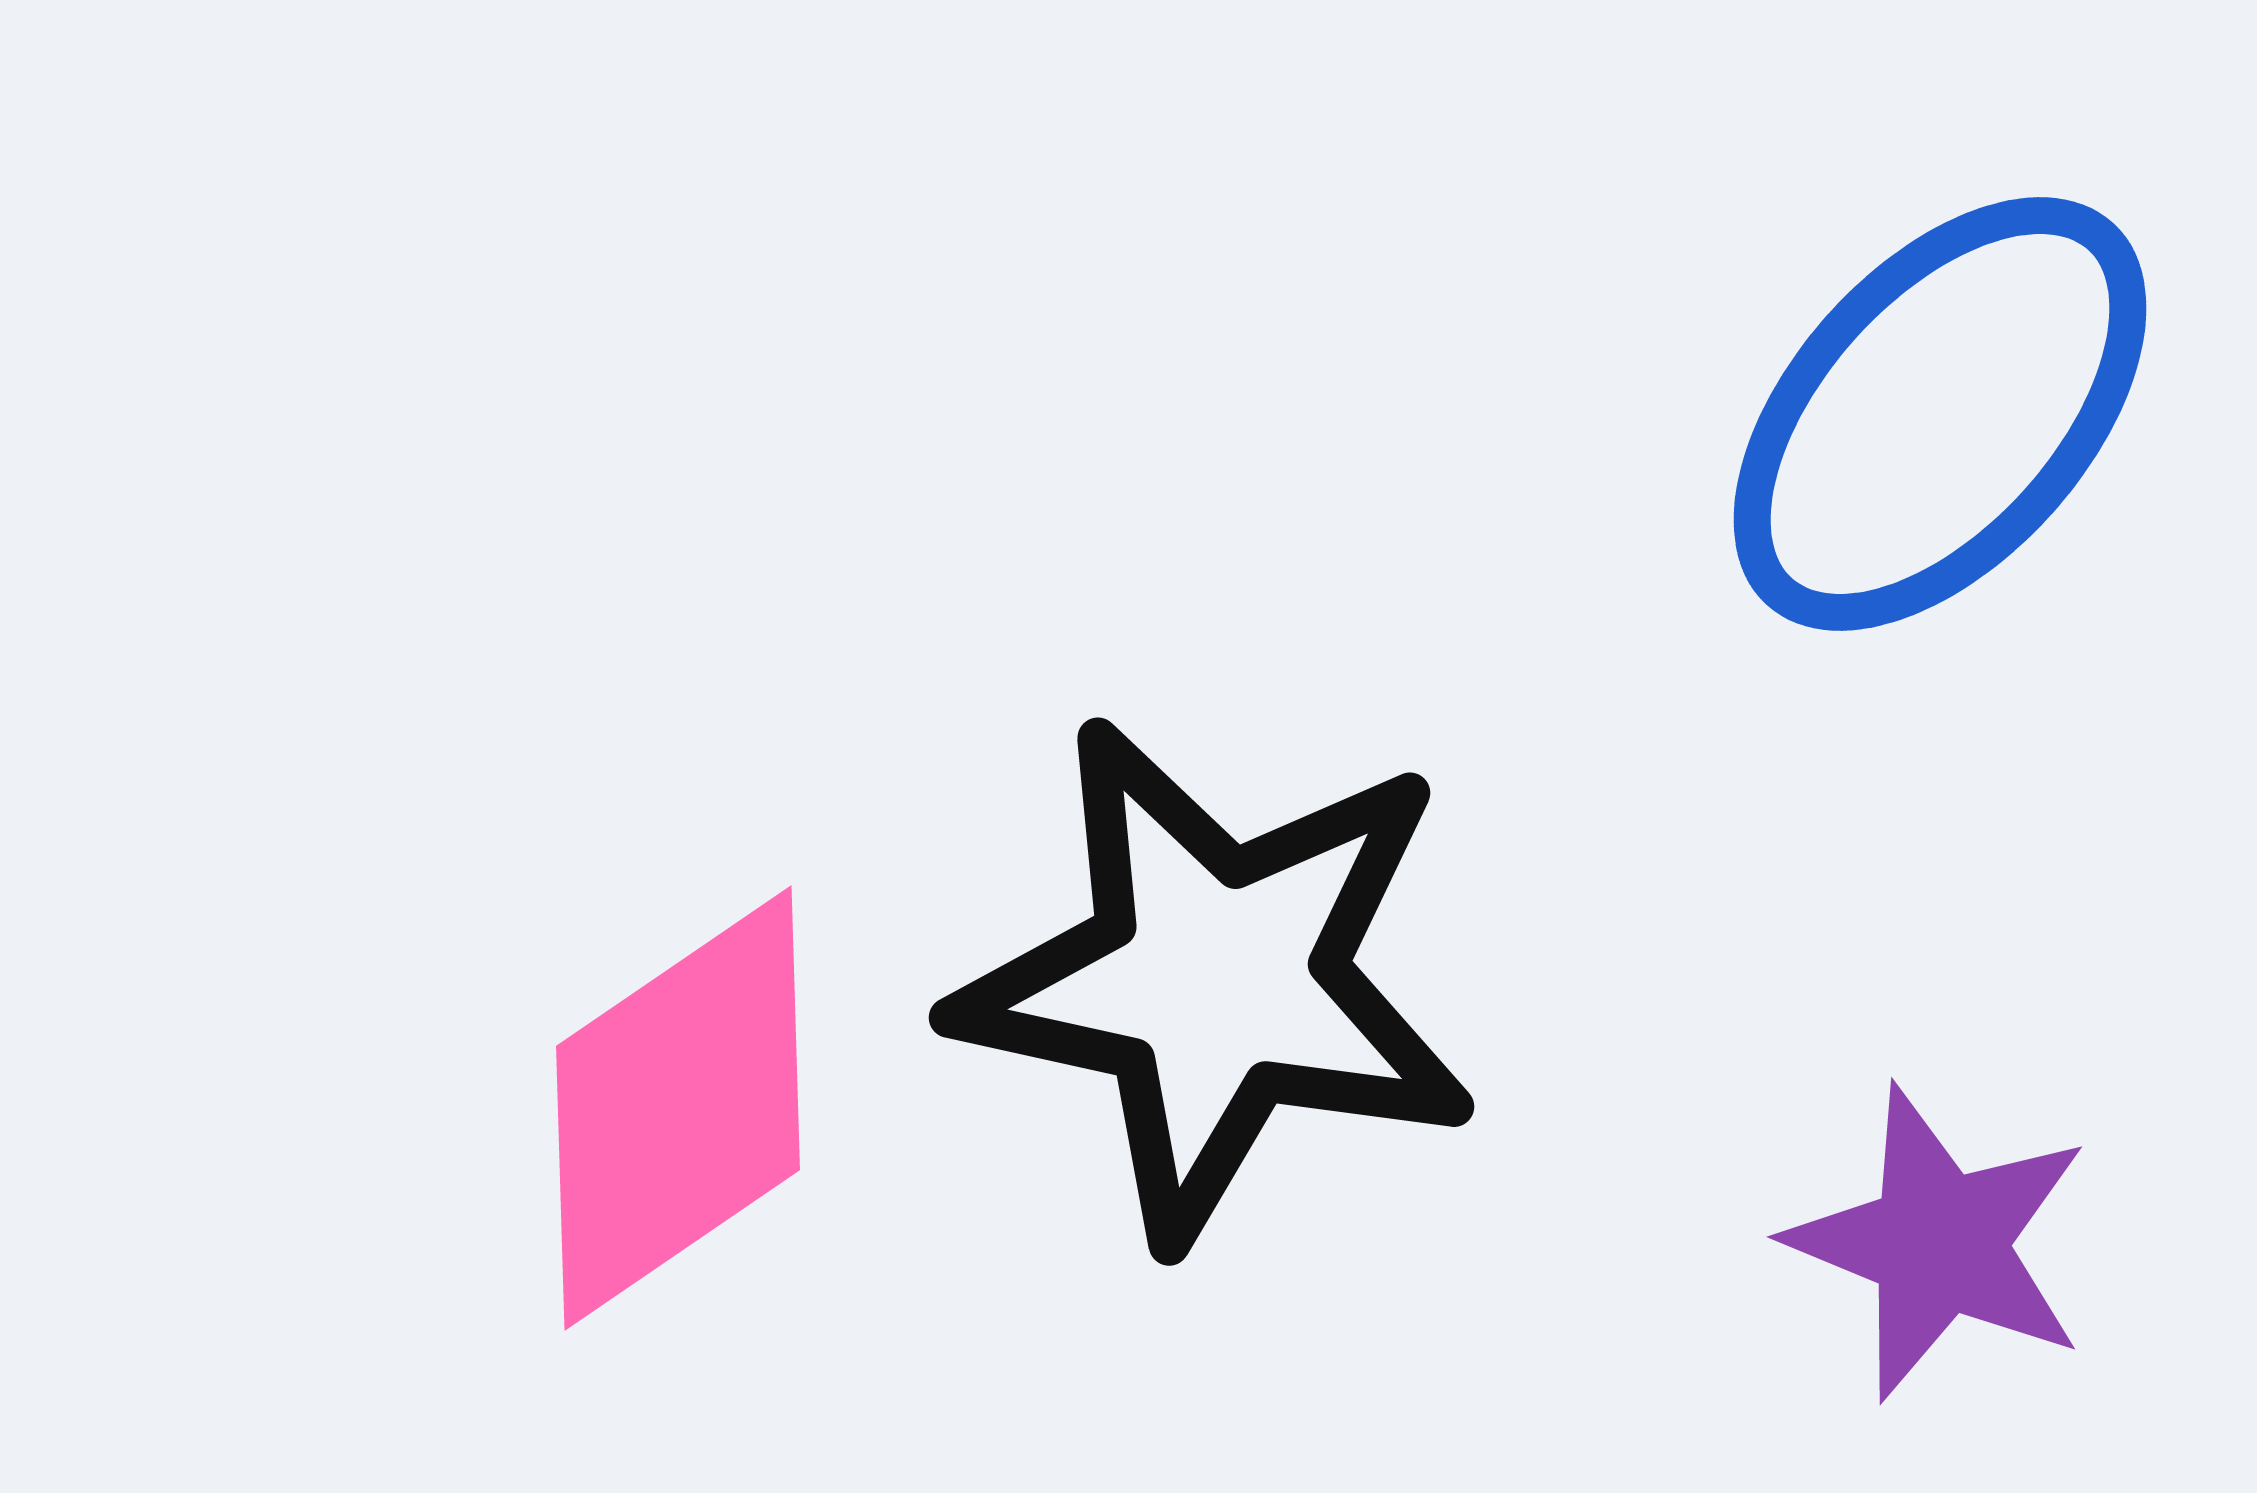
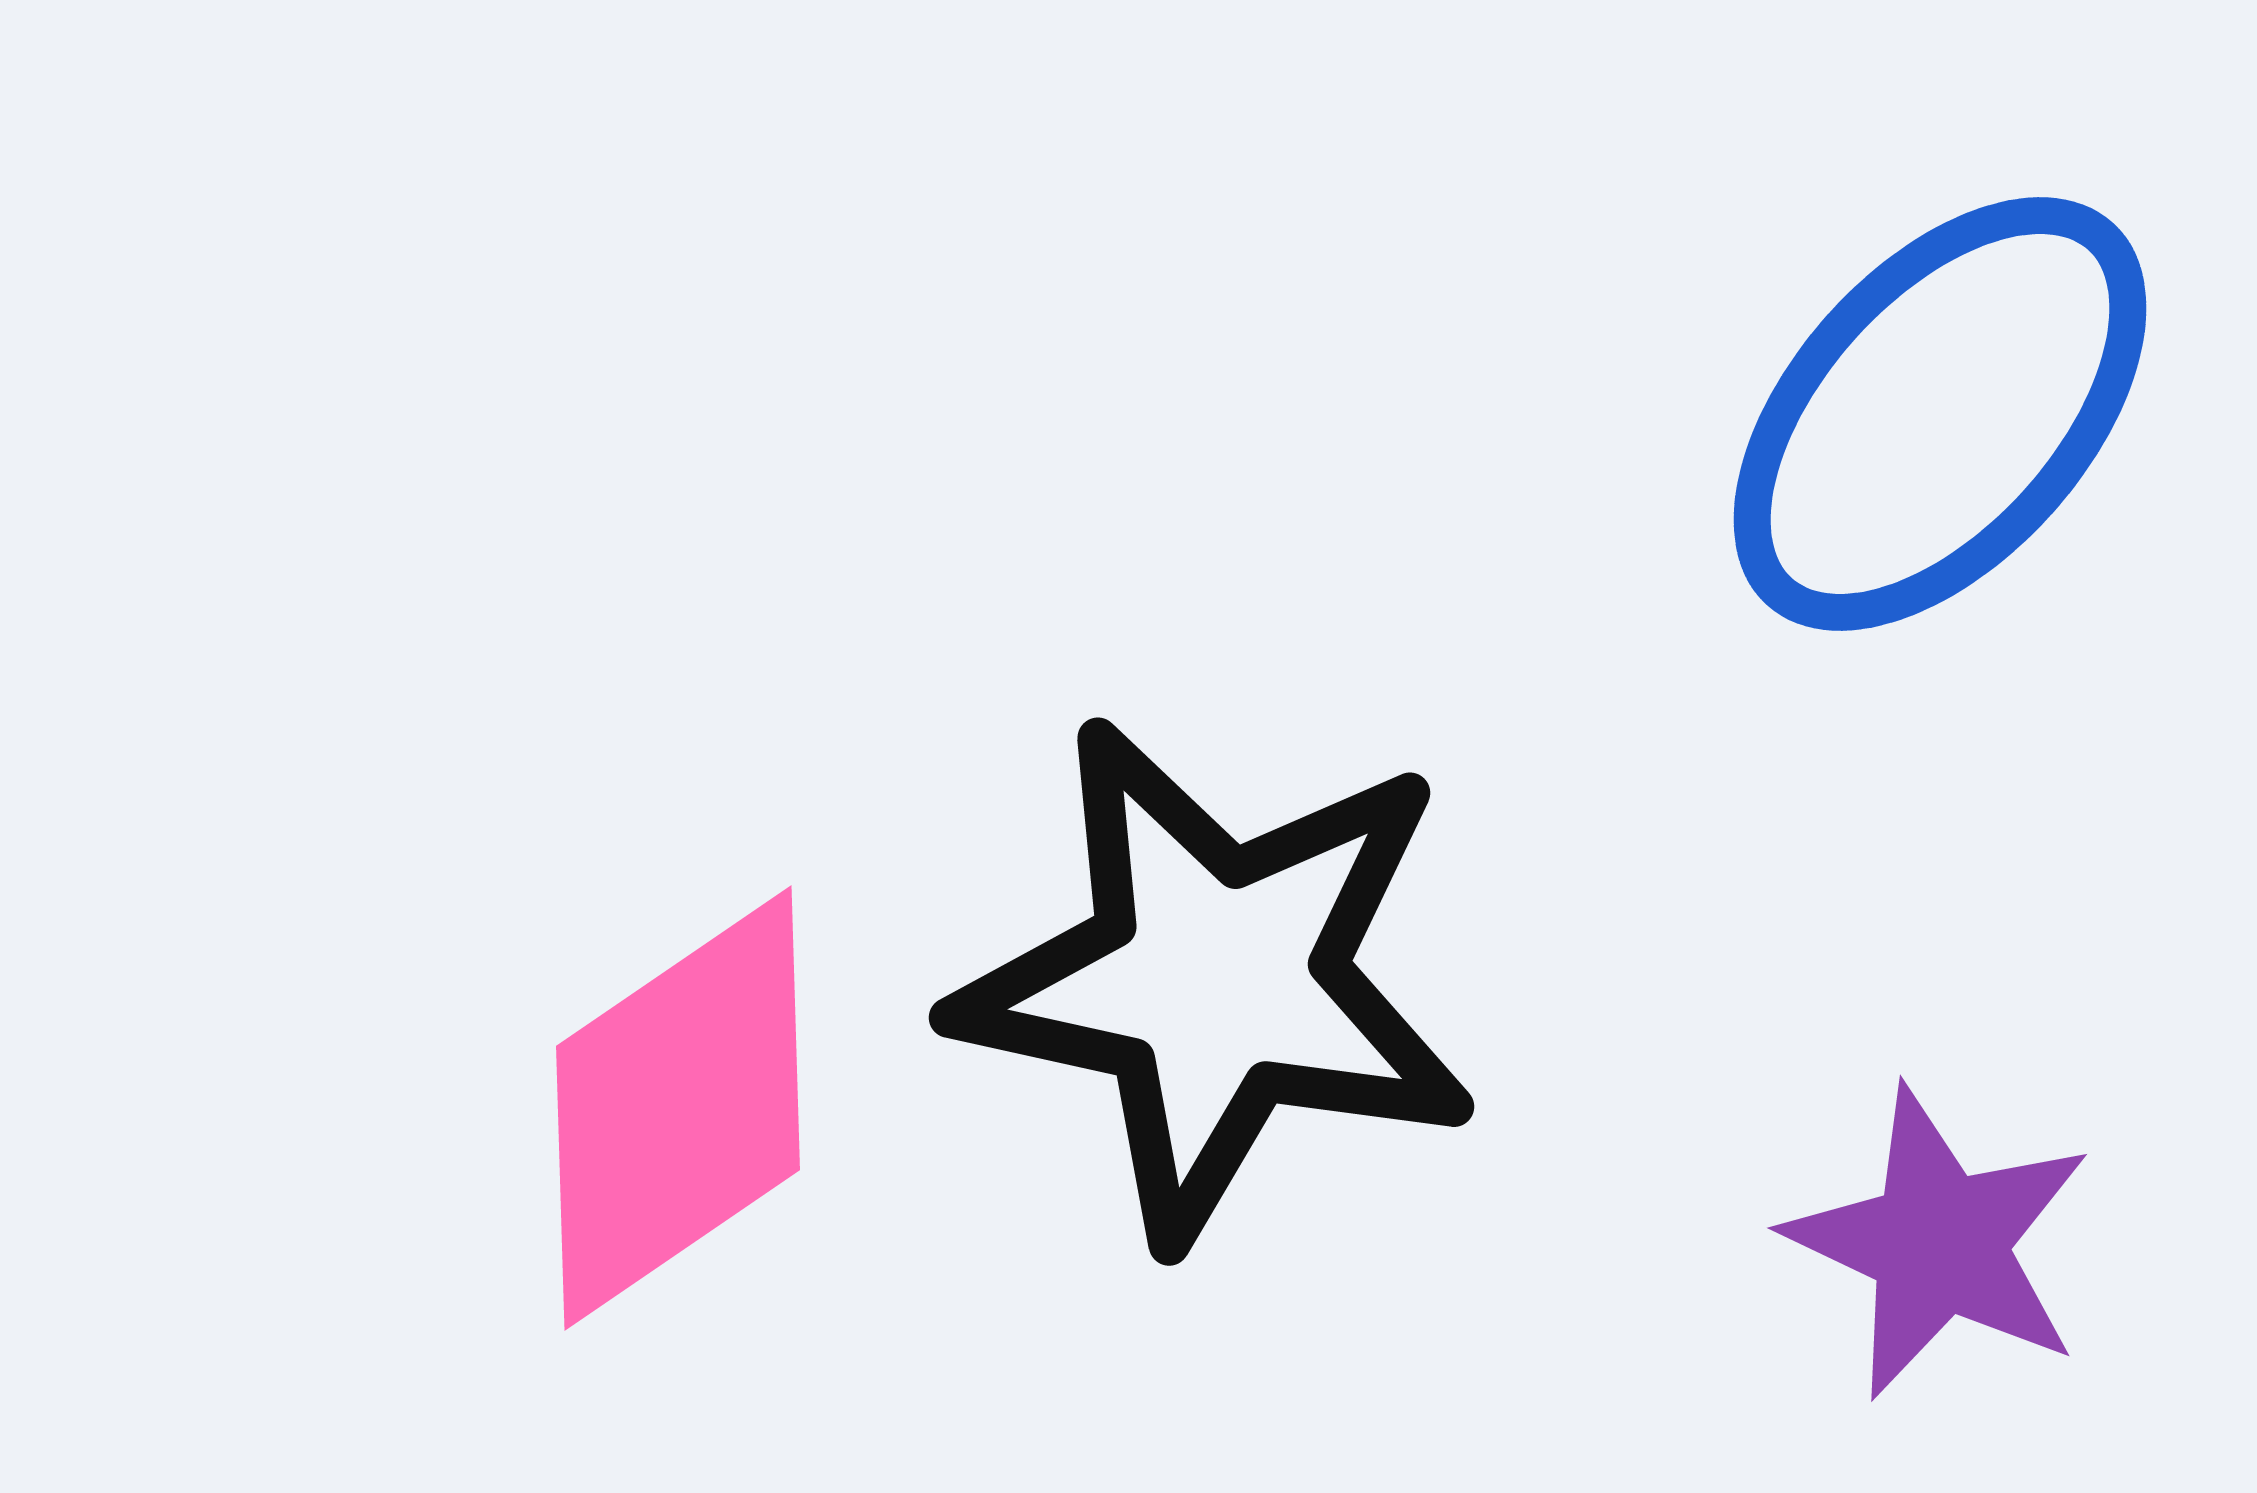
purple star: rotated 3 degrees clockwise
